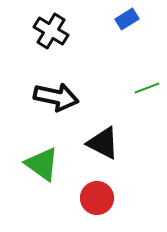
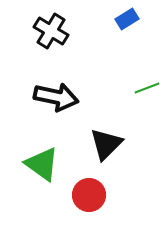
black triangle: moved 3 px right, 1 px down; rotated 48 degrees clockwise
red circle: moved 8 px left, 3 px up
